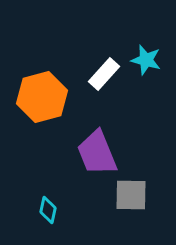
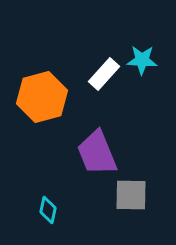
cyan star: moved 4 px left; rotated 12 degrees counterclockwise
